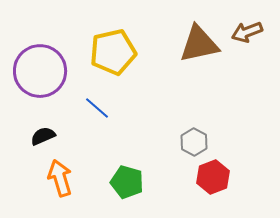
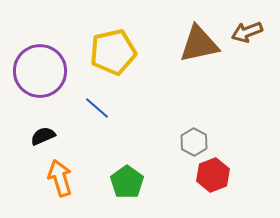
red hexagon: moved 2 px up
green pentagon: rotated 20 degrees clockwise
